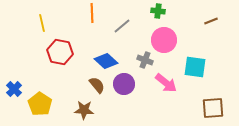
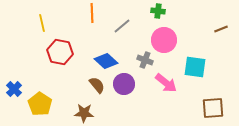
brown line: moved 10 px right, 8 px down
brown star: moved 3 px down
